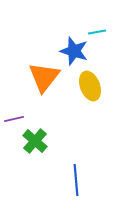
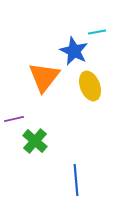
blue star: rotated 8 degrees clockwise
